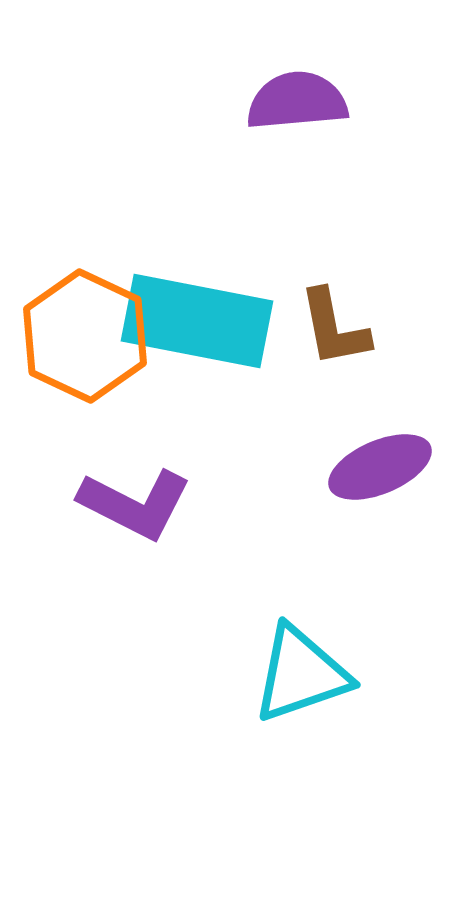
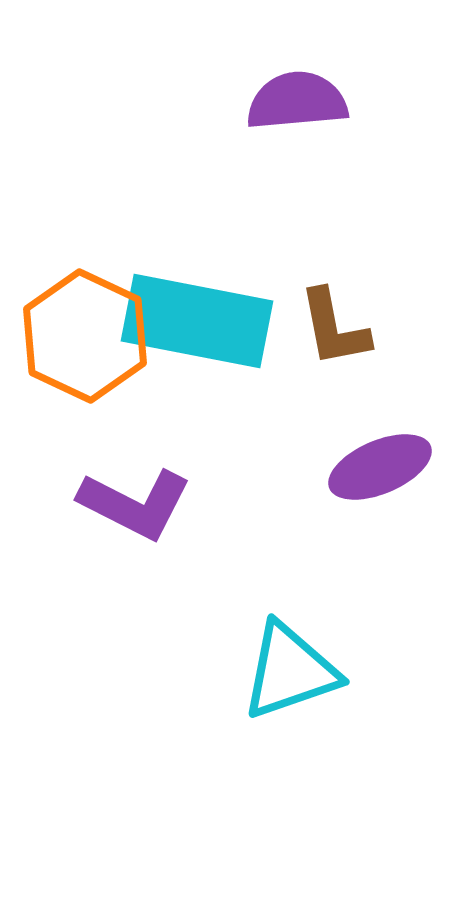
cyan triangle: moved 11 px left, 3 px up
